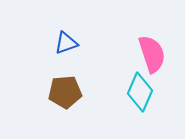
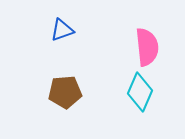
blue triangle: moved 4 px left, 13 px up
pink semicircle: moved 5 px left, 7 px up; rotated 12 degrees clockwise
